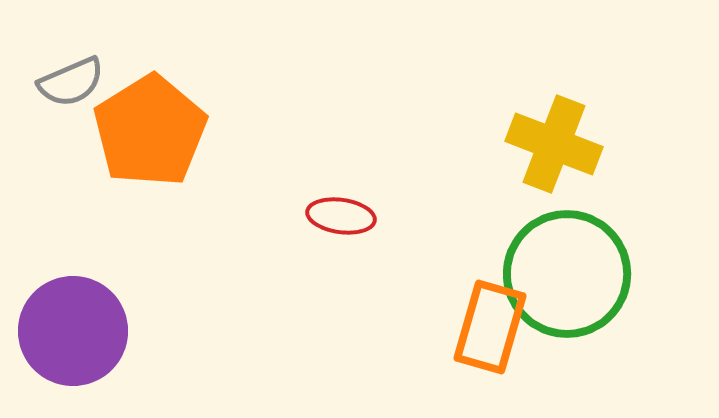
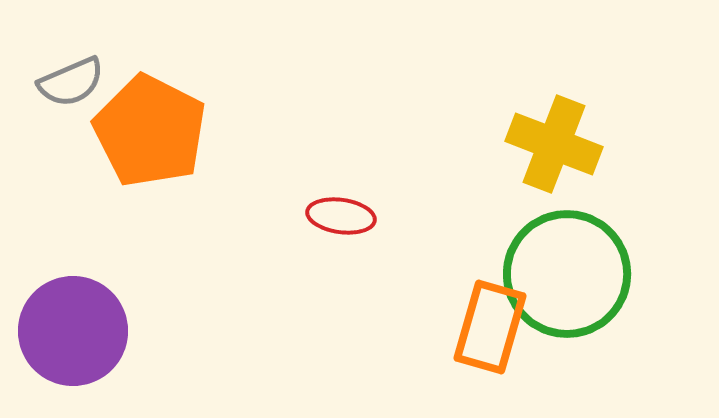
orange pentagon: rotated 13 degrees counterclockwise
